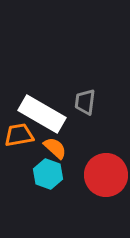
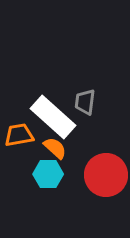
white rectangle: moved 11 px right, 3 px down; rotated 12 degrees clockwise
cyan hexagon: rotated 20 degrees counterclockwise
